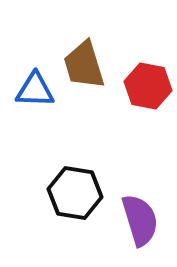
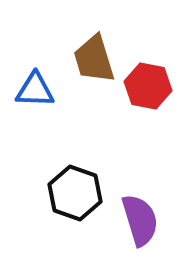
brown trapezoid: moved 10 px right, 6 px up
black hexagon: rotated 10 degrees clockwise
